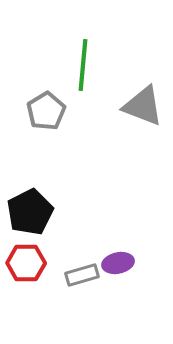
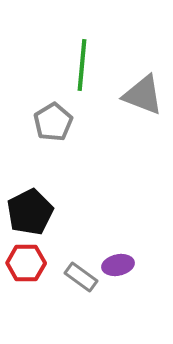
green line: moved 1 px left
gray triangle: moved 11 px up
gray pentagon: moved 7 px right, 11 px down
purple ellipse: moved 2 px down
gray rectangle: moved 1 px left, 2 px down; rotated 52 degrees clockwise
